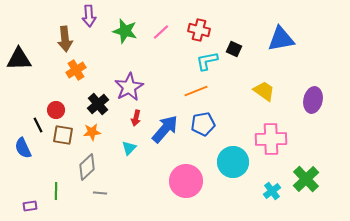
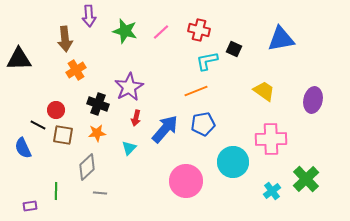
black cross: rotated 30 degrees counterclockwise
black line: rotated 35 degrees counterclockwise
orange star: moved 5 px right, 1 px down
